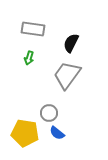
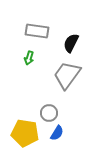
gray rectangle: moved 4 px right, 2 px down
blue semicircle: rotated 98 degrees counterclockwise
